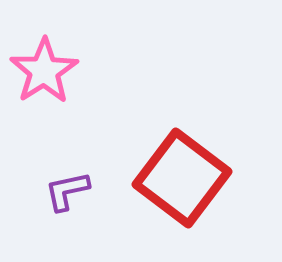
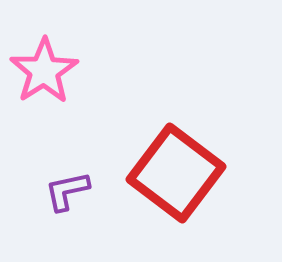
red square: moved 6 px left, 5 px up
